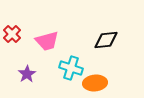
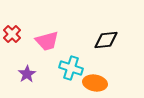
orange ellipse: rotated 15 degrees clockwise
